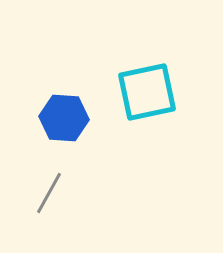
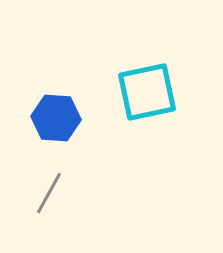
blue hexagon: moved 8 px left
